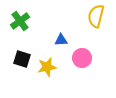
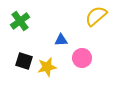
yellow semicircle: rotated 35 degrees clockwise
black square: moved 2 px right, 2 px down
